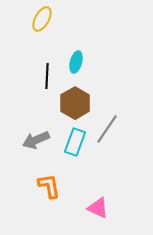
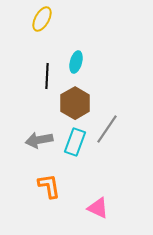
gray arrow: moved 3 px right; rotated 12 degrees clockwise
